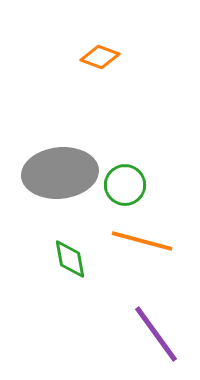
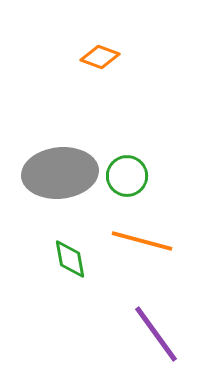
green circle: moved 2 px right, 9 px up
